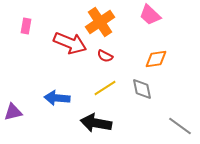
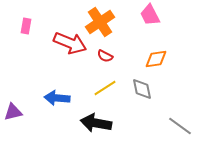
pink trapezoid: rotated 20 degrees clockwise
